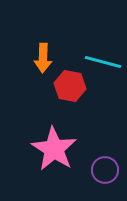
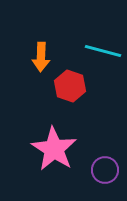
orange arrow: moved 2 px left, 1 px up
cyan line: moved 11 px up
red hexagon: rotated 8 degrees clockwise
